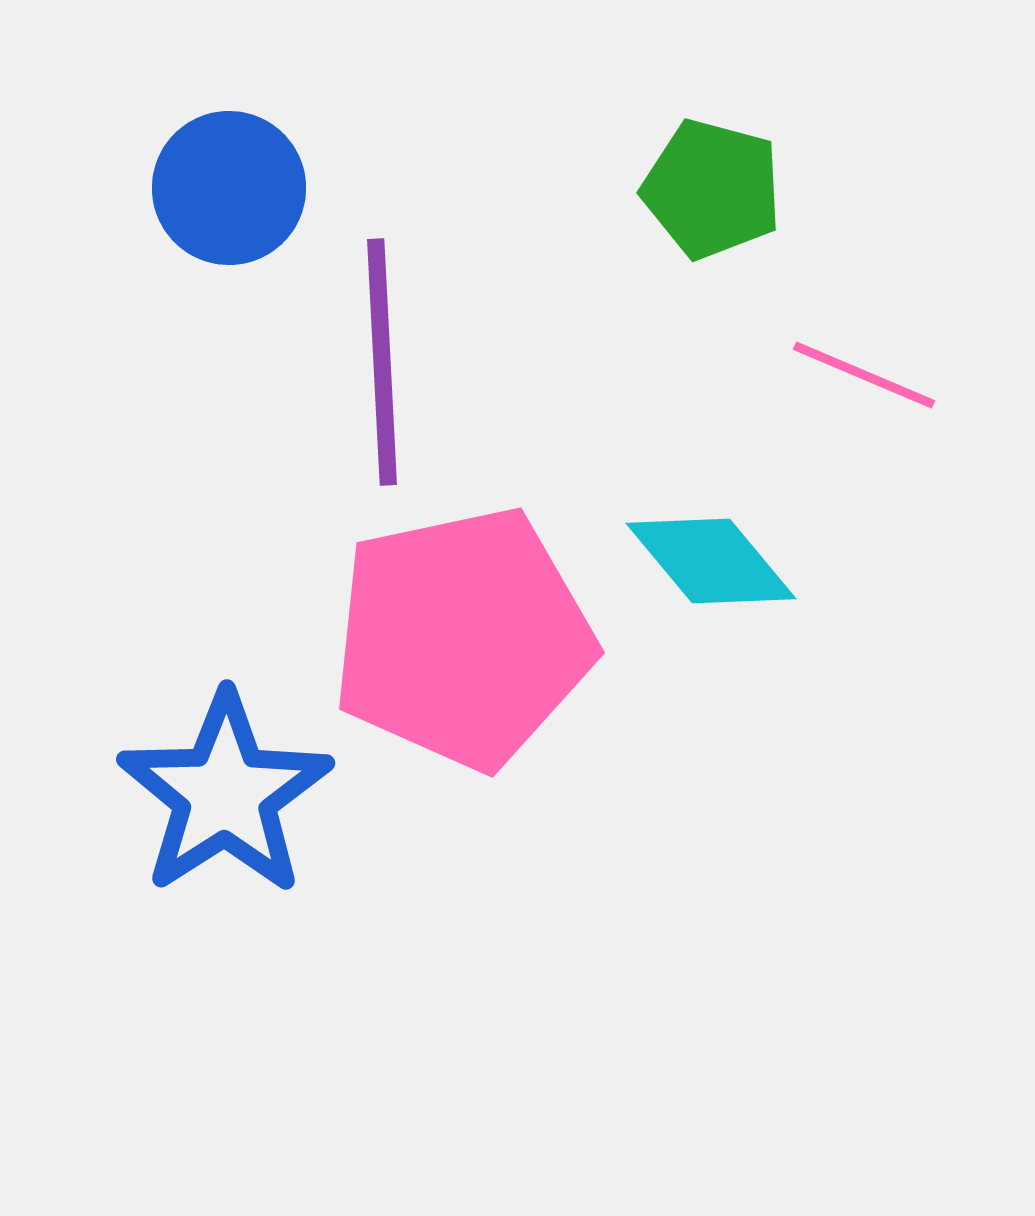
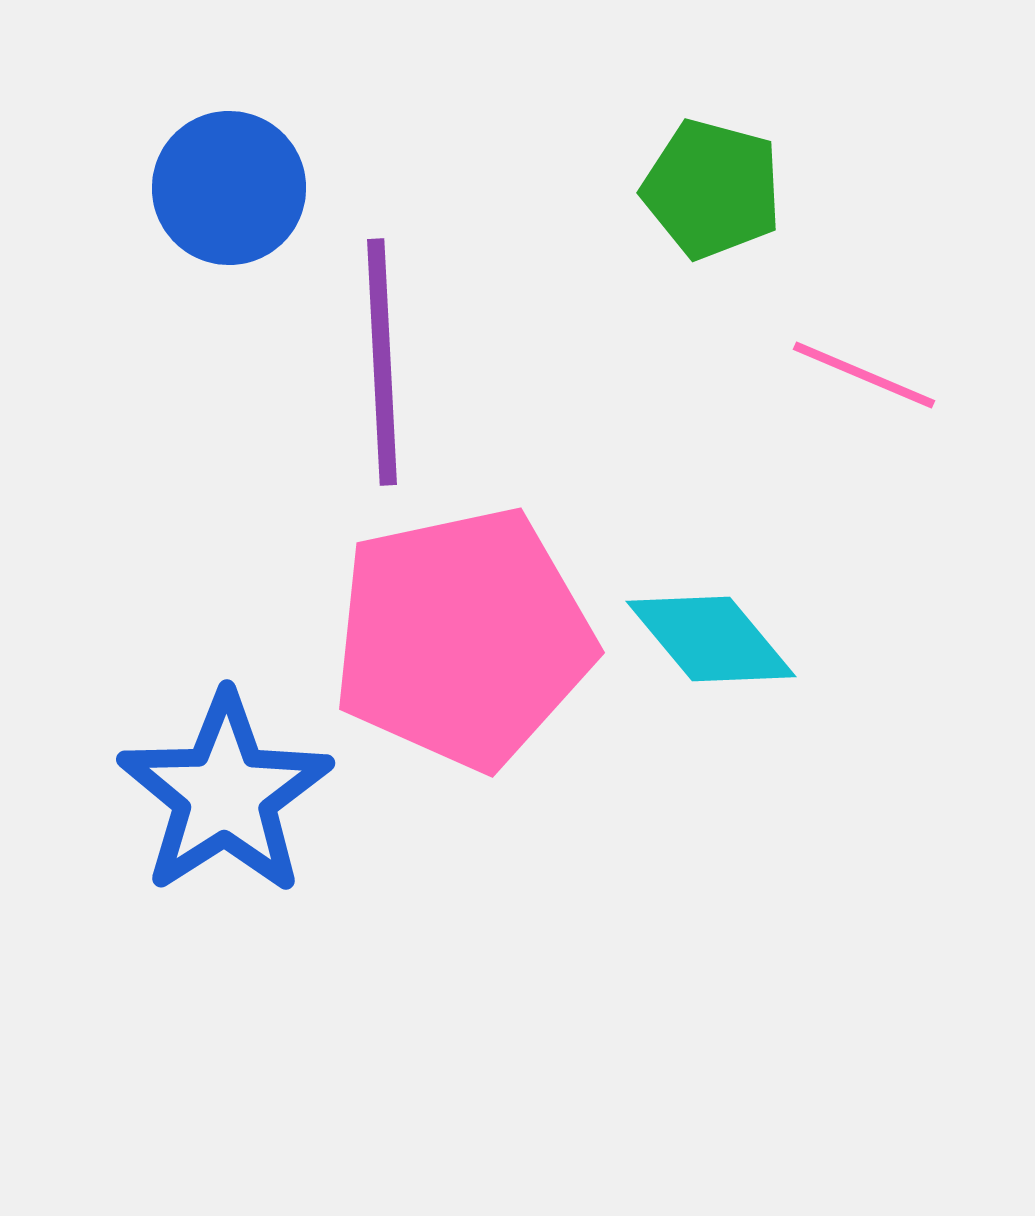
cyan diamond: moved 78 px down
